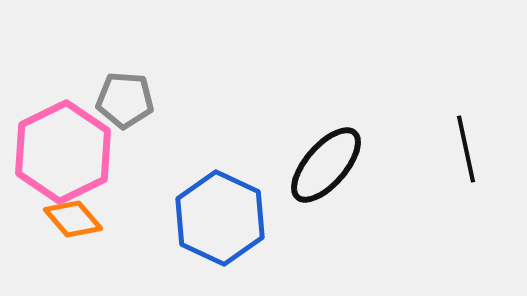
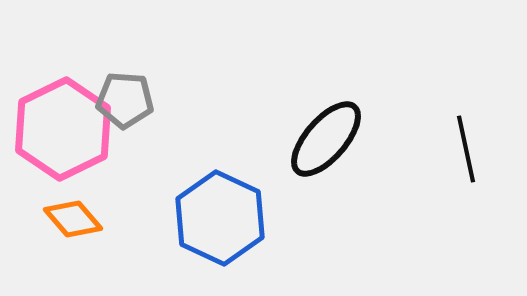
pink hexagon: moved 23 px up
black ellipse: moved 26 px up
